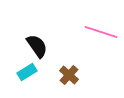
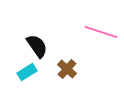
brown cross: moved 2 px left, 6 px up
